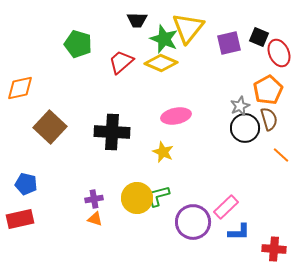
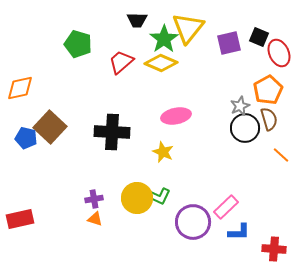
green star: rotated 16 degrees clockwise
blue pentagon: moved 46 px up
green L-shape: rotated 140 degrees counterclockwise
